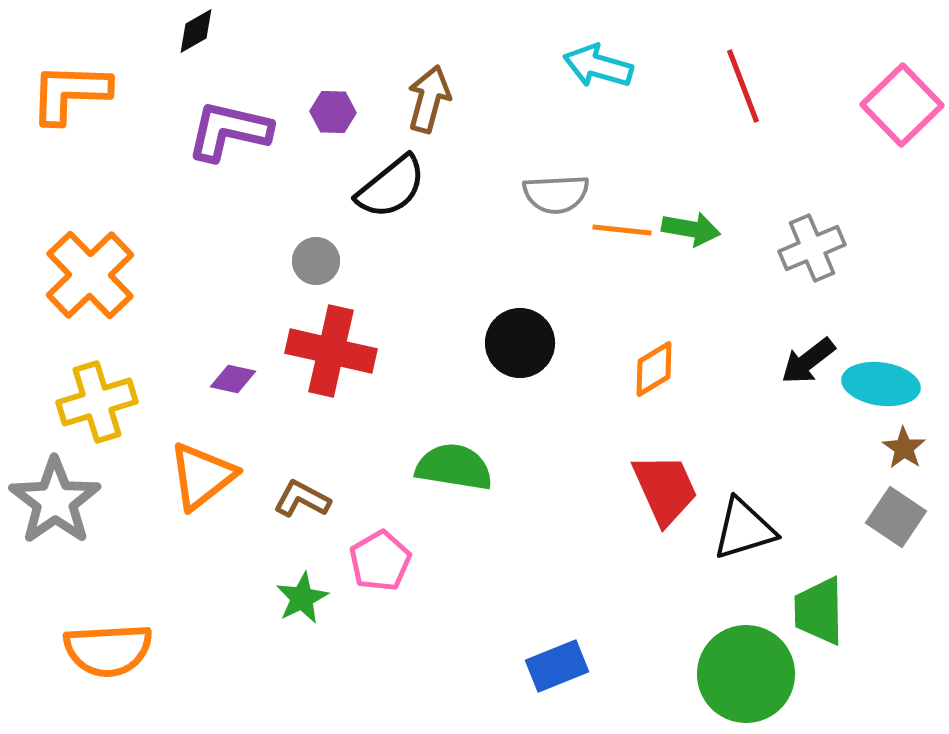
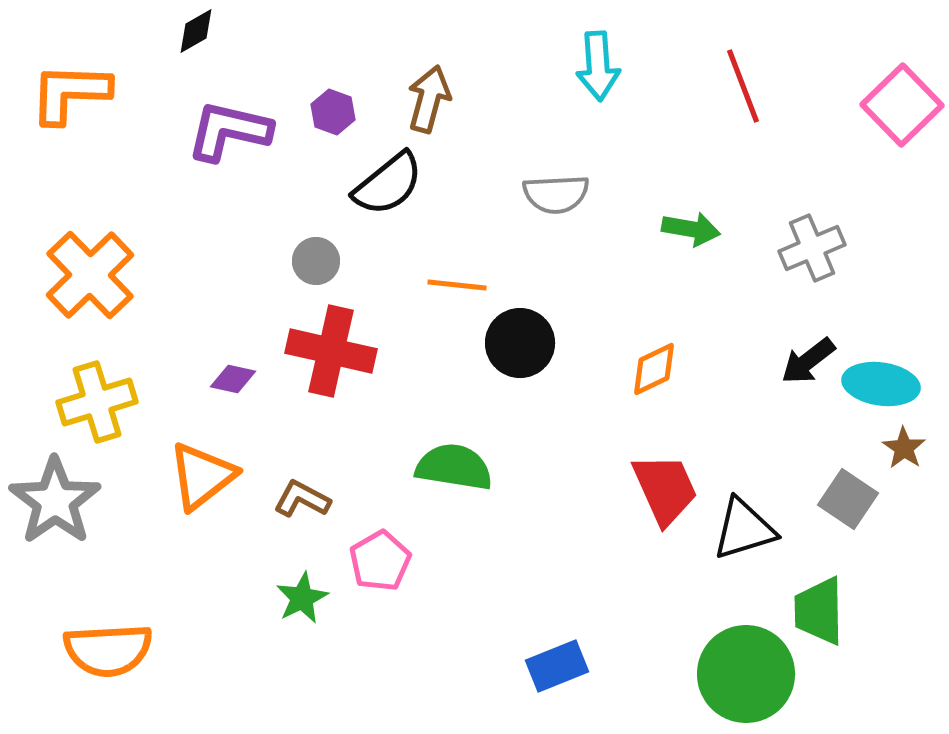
cyan arrow: rotated 110 degrees counterclockwise
purple hexagon: rotated 18 degrees clockwise
black semicircle: moved 3 px left, 3 px up
orange line: moved 165 px left, 55 px down
orange diamond: rotated 6 degrees clockwise
gray square: moved 48 px left, 18 px up
